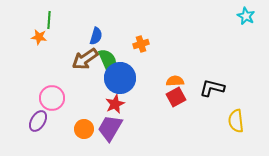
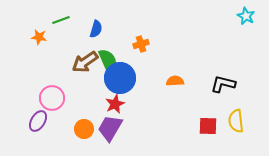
green line: moved 12 px right; rotated 66 degrees clockwise
blue semicircle: moved 7 px up
brown arrow: moved 3 px down
black L-shape: moved 11 px right, 4 px up
red square: moved 32 px right, 29 px down; rotated 30 degrees clockwise
